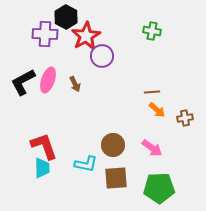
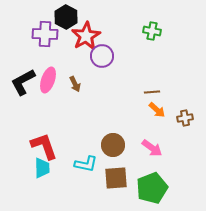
green pentagon: moved 7 px left; rotated 20 degrees counterclockwise
